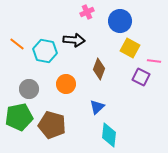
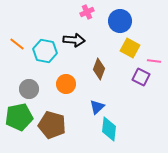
cyan diamond: moved 6 px up
